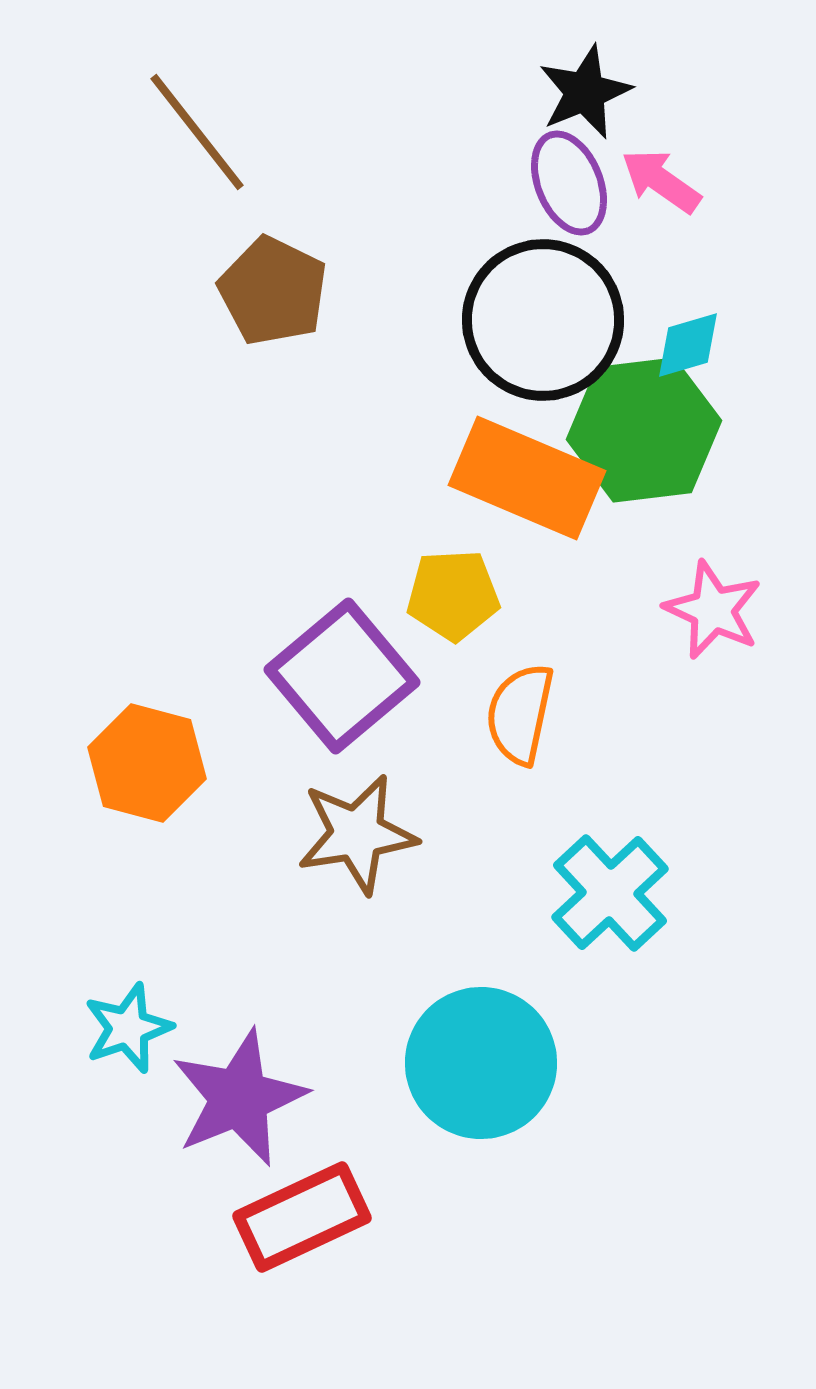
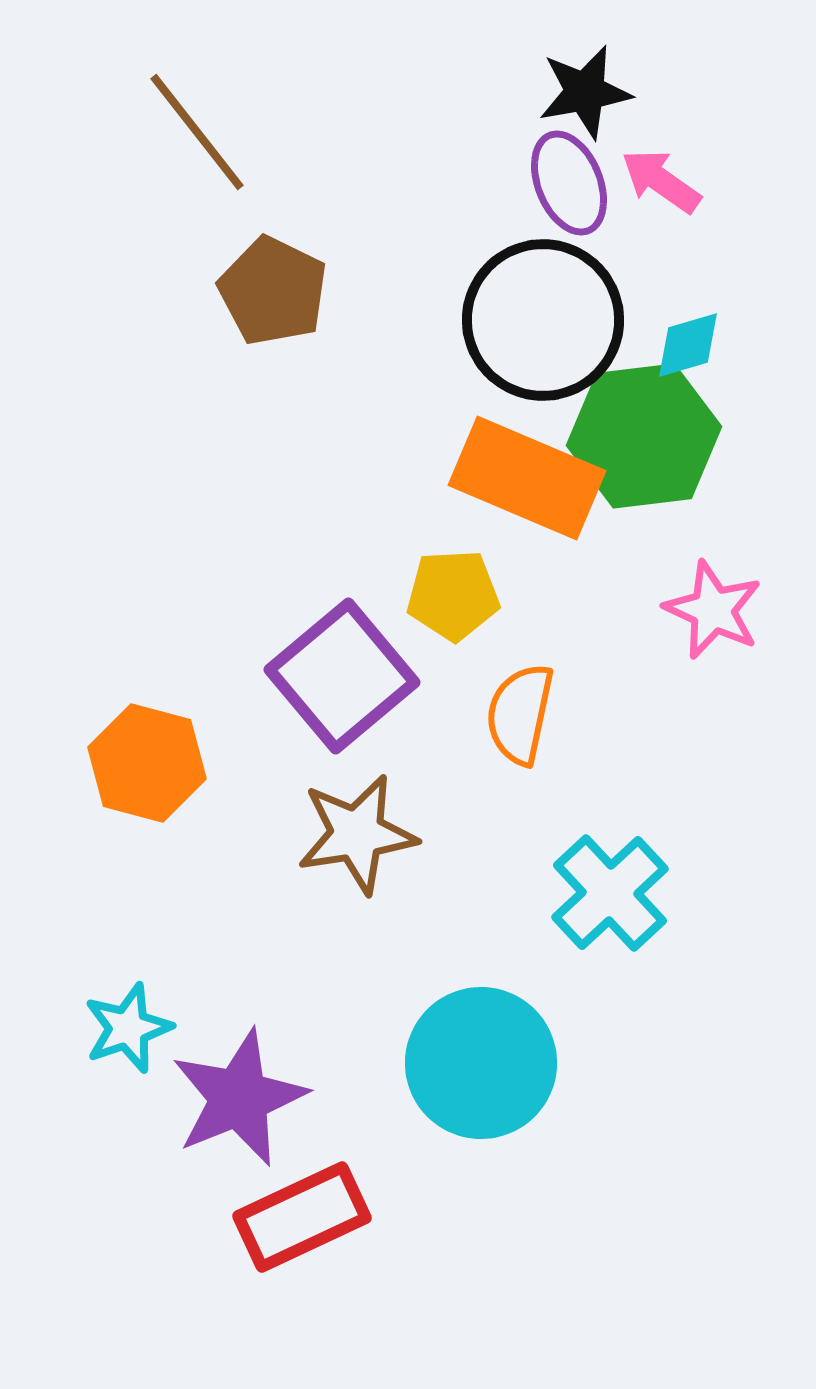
black star: rotated 12 degrees clockwise
green hexagon: moved 6 px down
